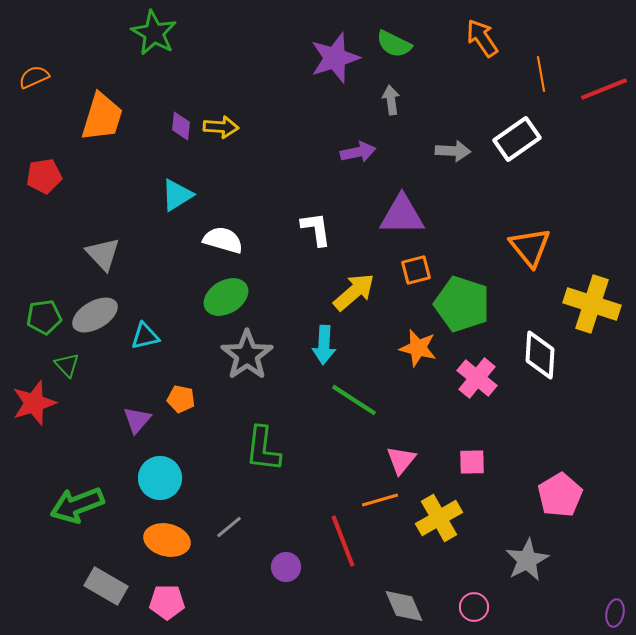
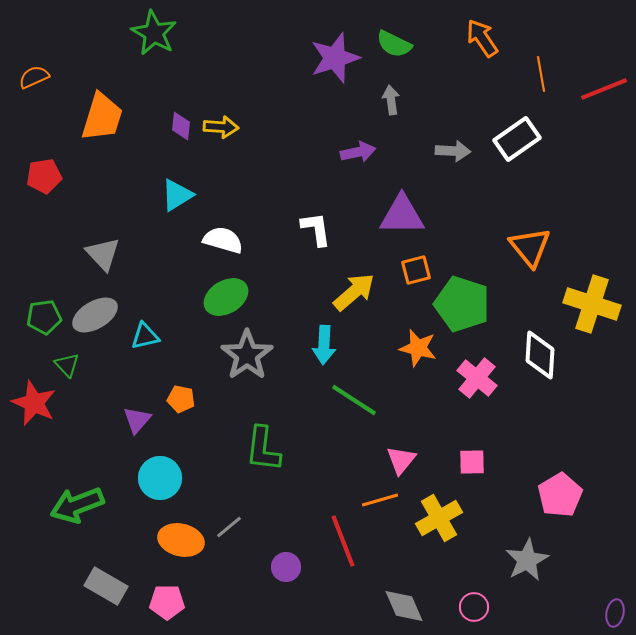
red star at (34, 403): rotated 30 degrees counterclockwise
orange ellipse at (167, 540): moved 14 px right
